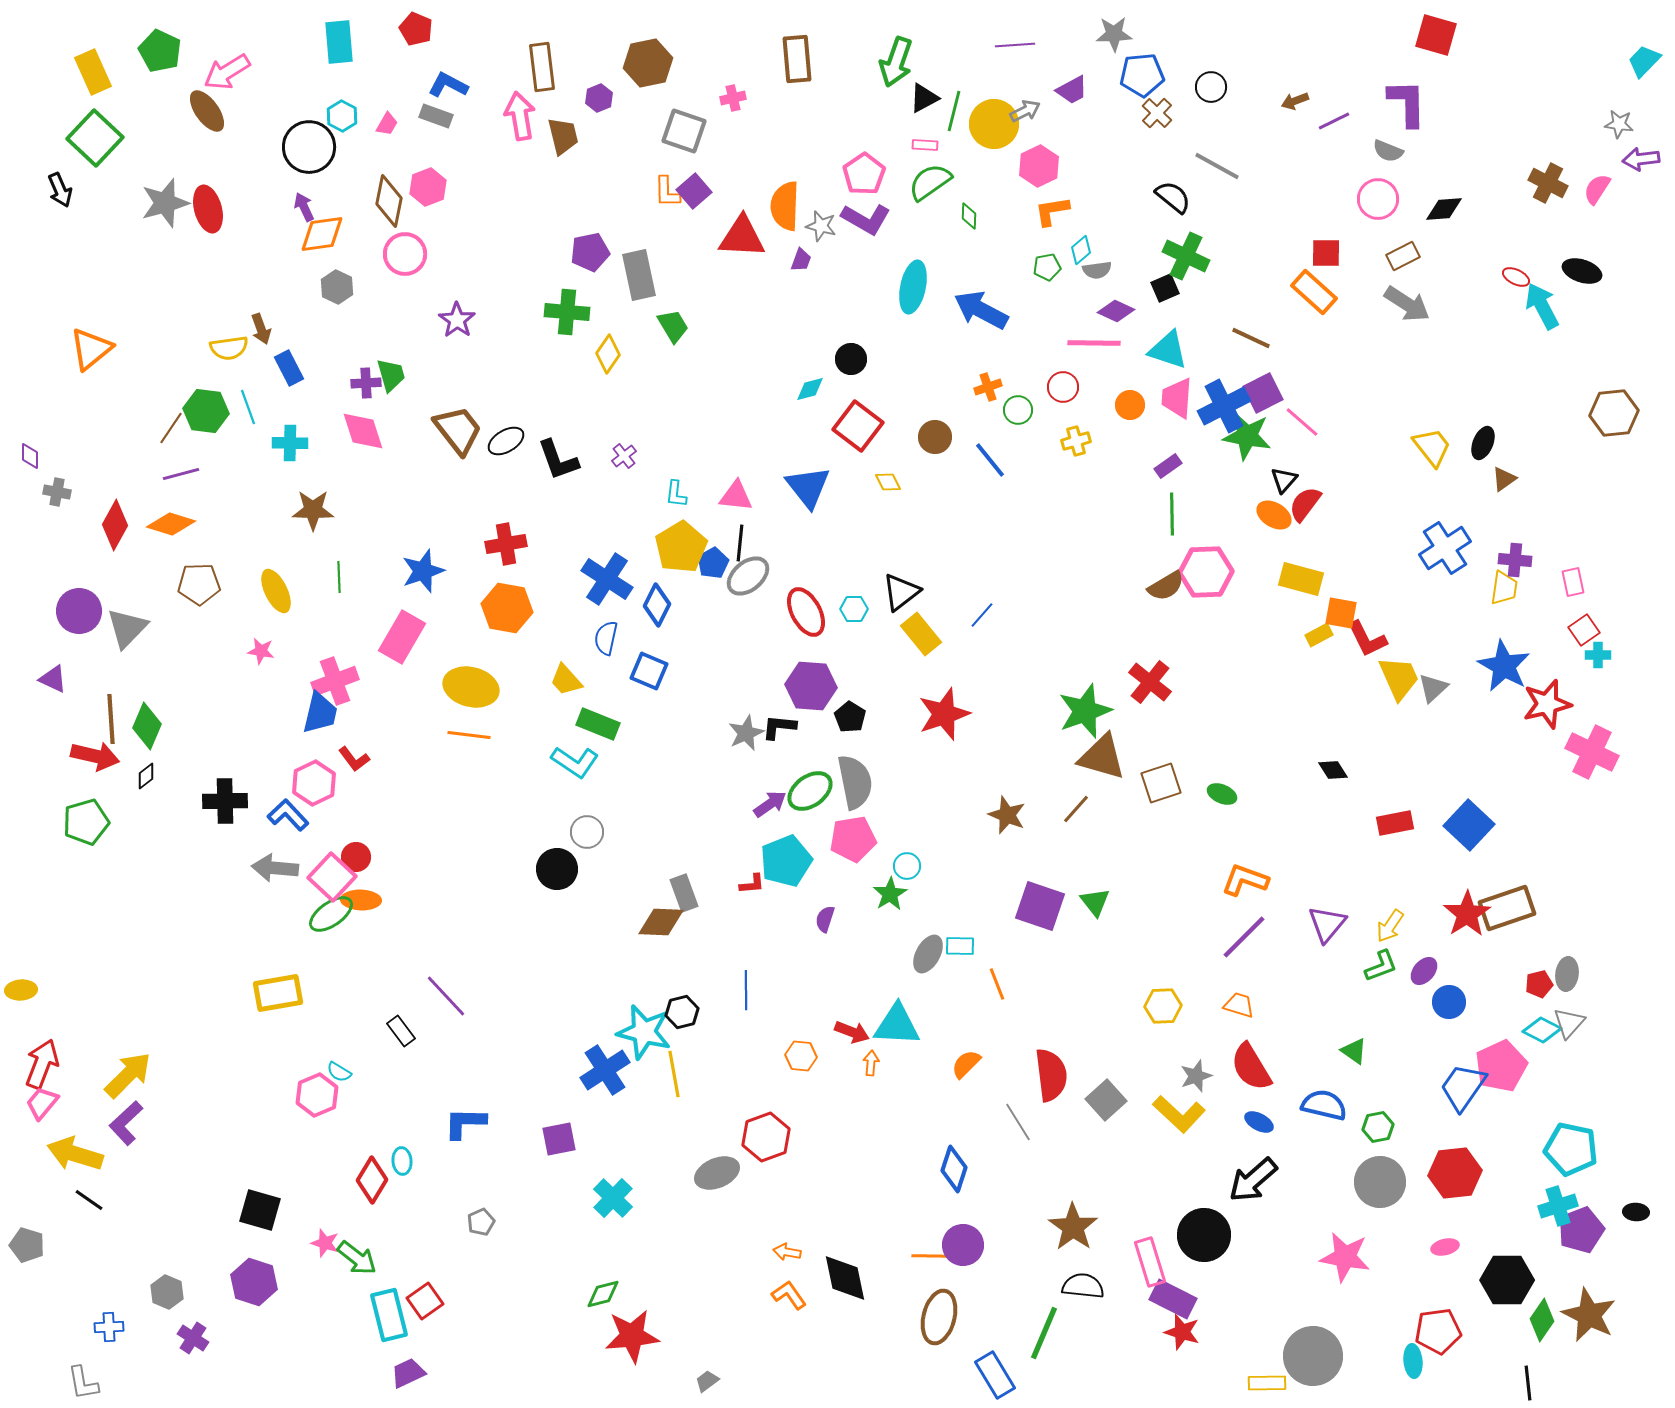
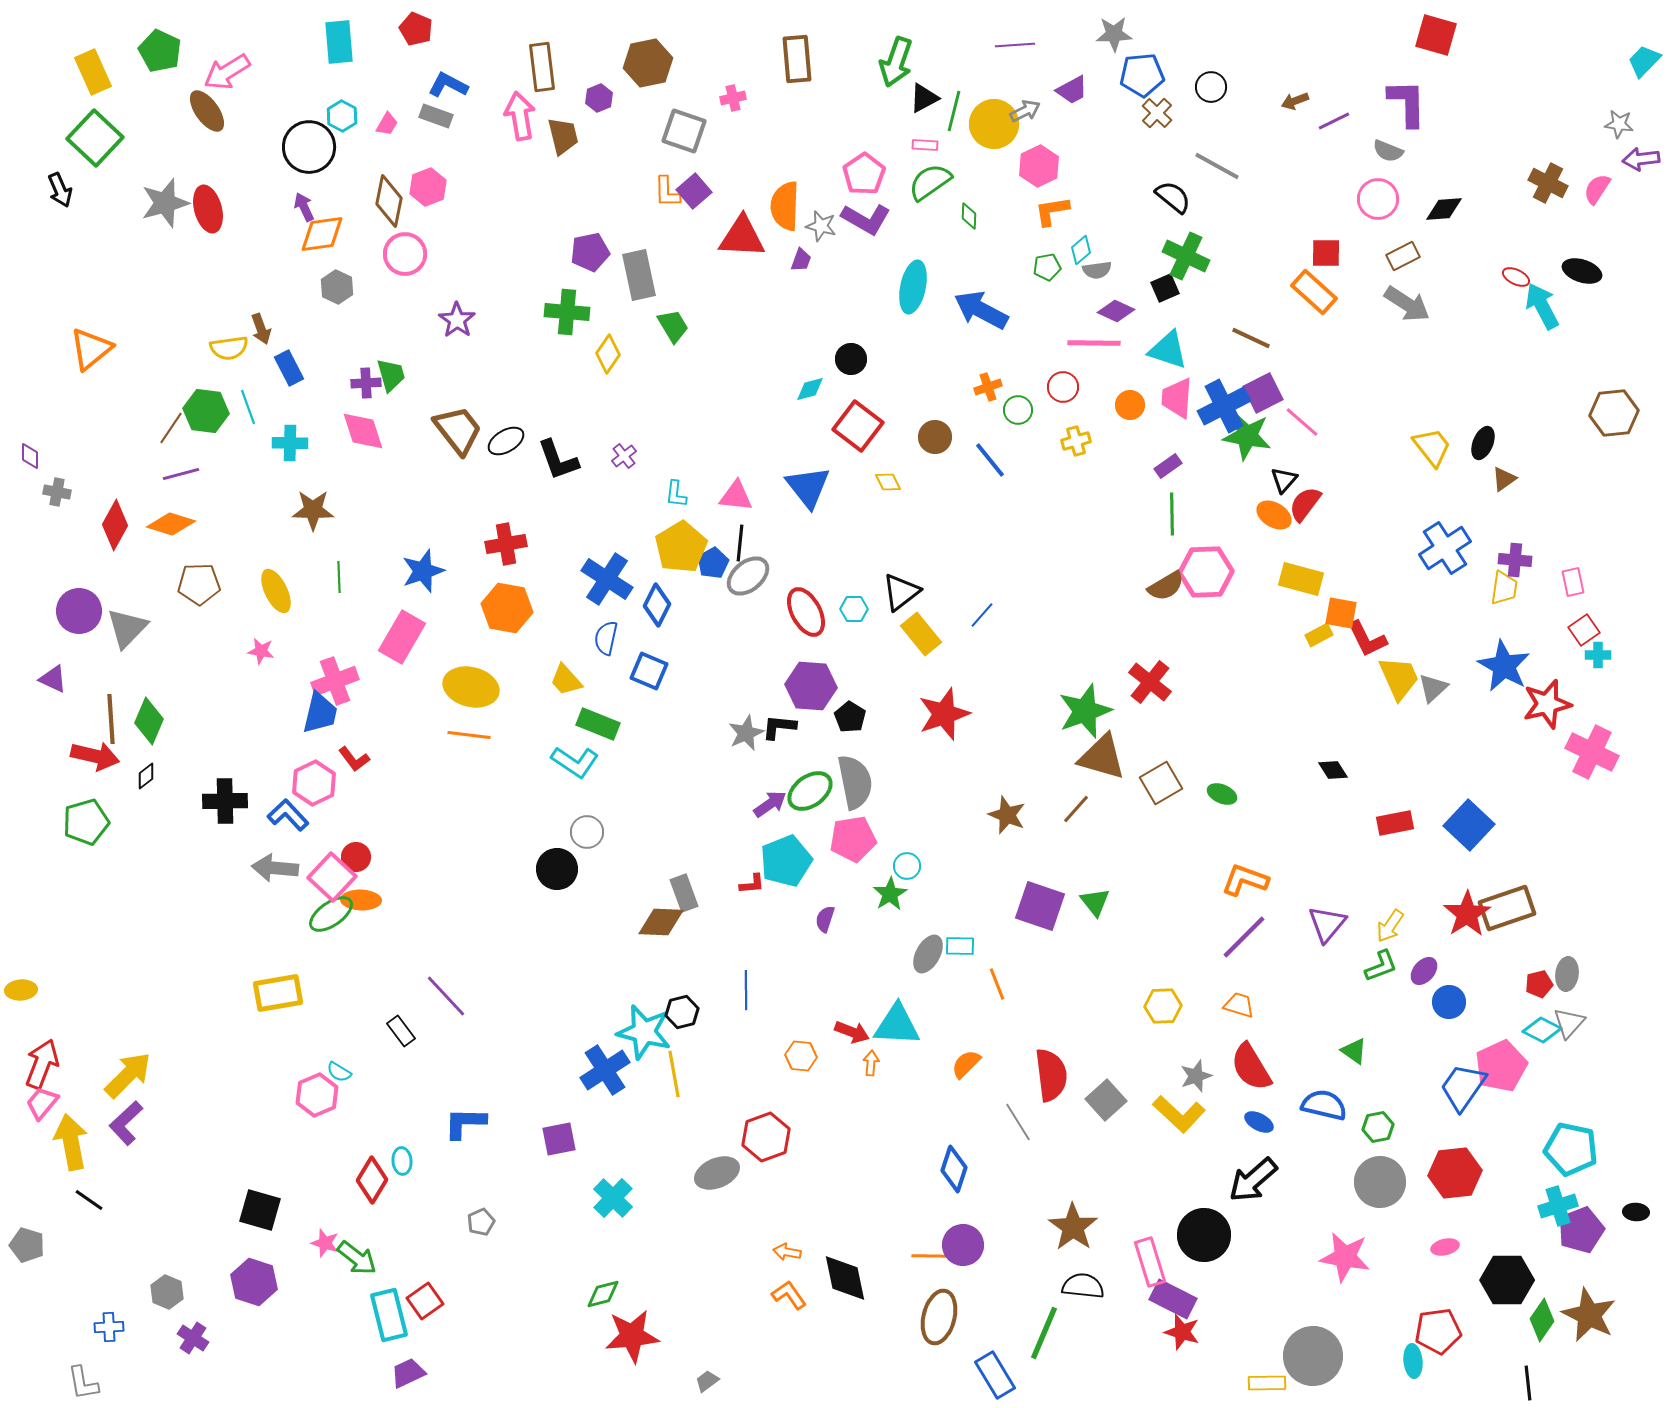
green diamond at (147, 726): moved 2 px right, 5 px up
brown square at (1161, 783): rotated 12 degrees counterclockwise
yellow arrow at (75, 1154): moved 4 px left, 12 px up; rotated 62 degrees clockwise
